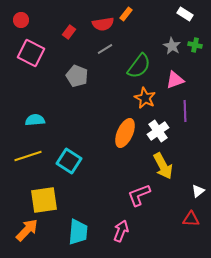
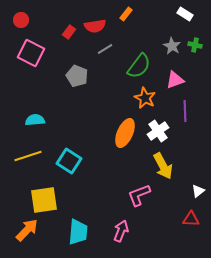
red semicircle: moved 8 px left, 2 px down
